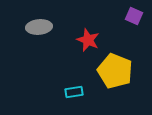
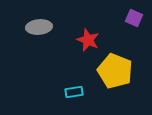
purple square: moved 2 px down
